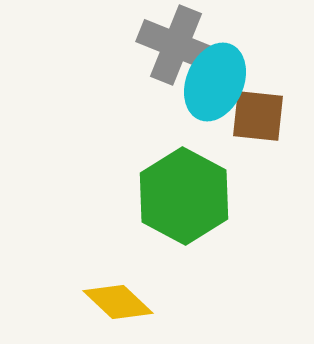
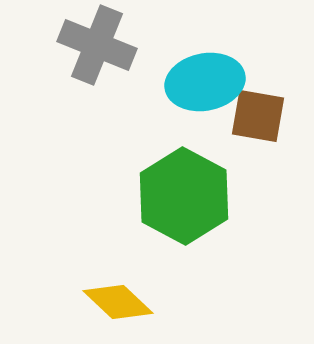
gray cross: moved 79 px left
cyan ellipse: moved 10 px left; rotated 56 degrees clockwise
brown square: rotated 4 degrees clockwise
